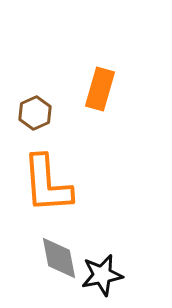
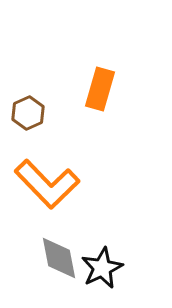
brown hexagon: moved 7 px left
orange L-shape: rotated 40 degrees counterclockwise
black star: moved 7 px up; rotated 15 degrees counterclockwise
